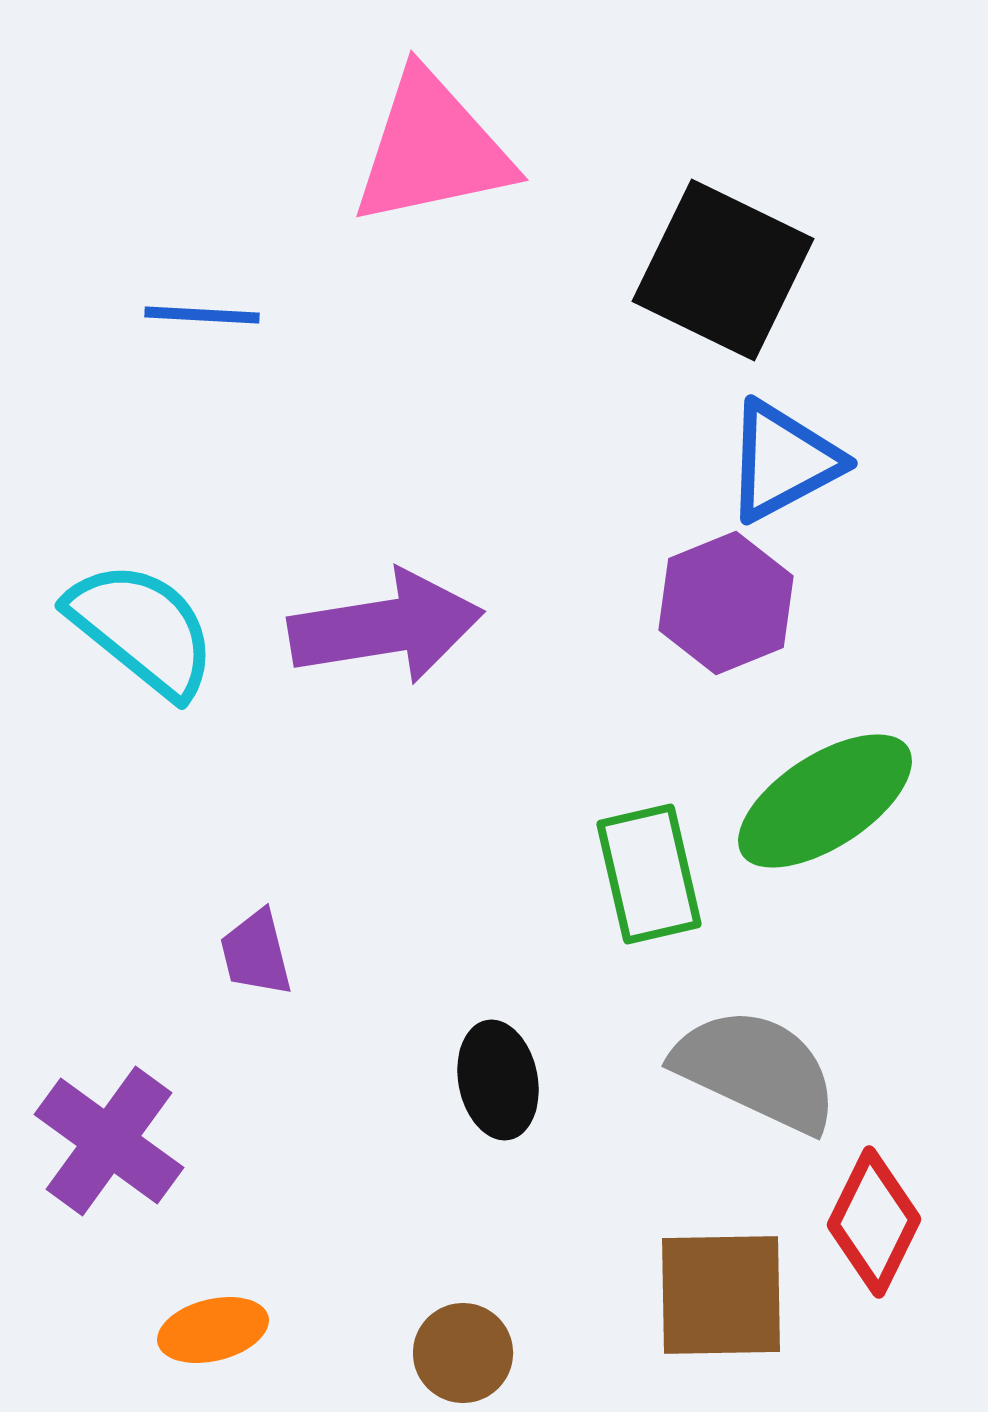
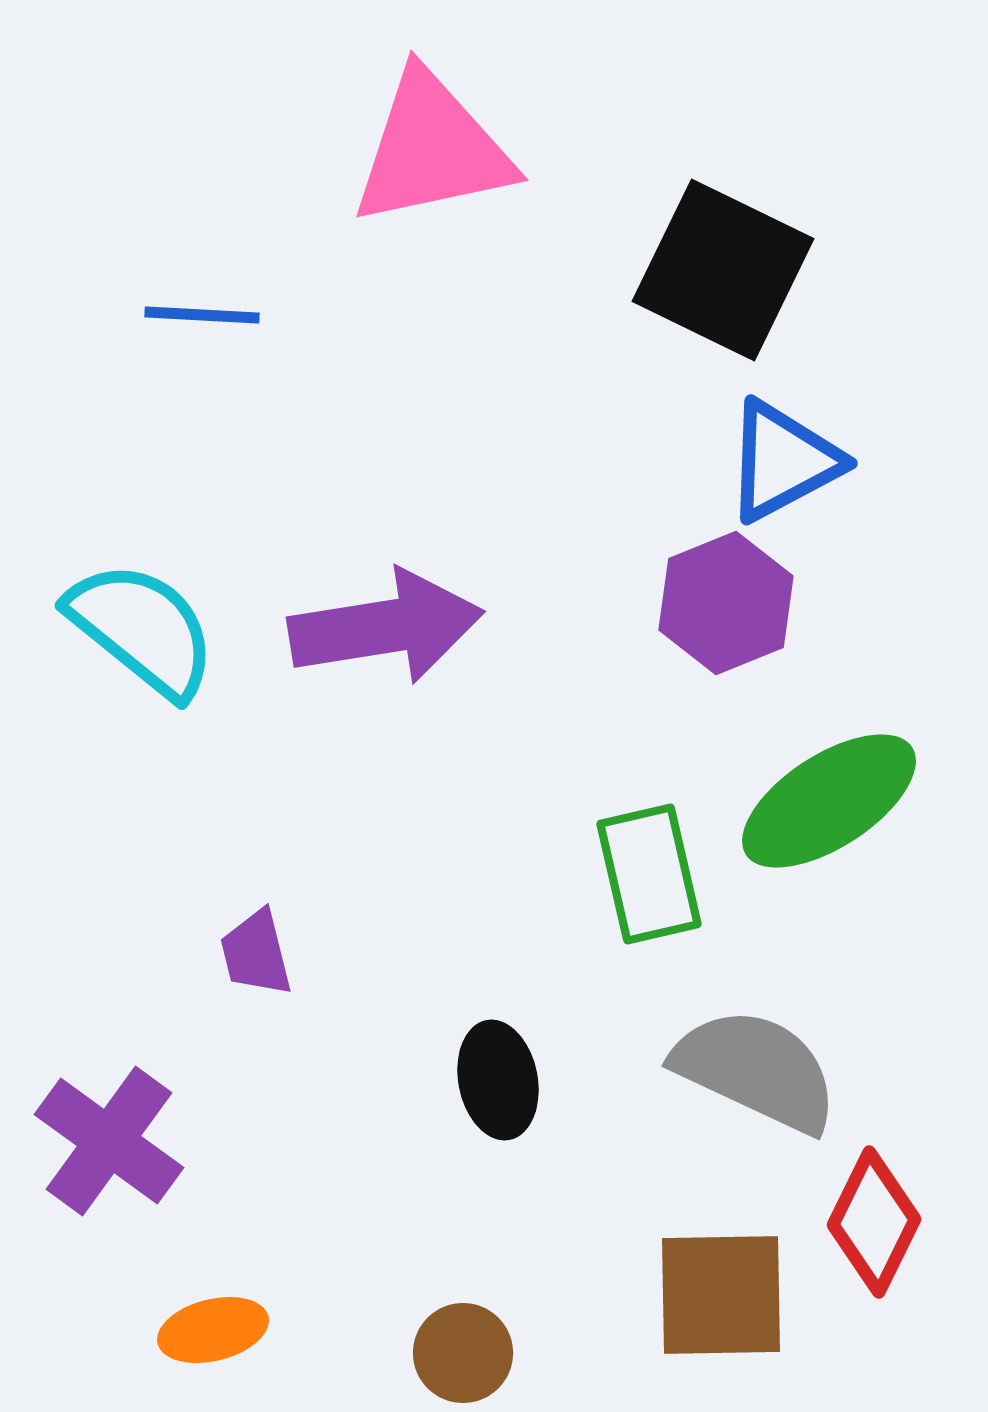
green ellipse: moved 4 px right
